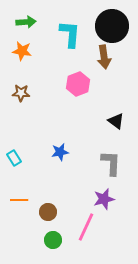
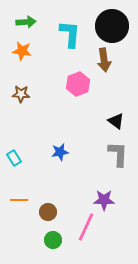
brown arrow: moved 3 px down
brown star: moved 1 px down
gray L-shape: moved 7 px right, 9 px up
purple star: moved 1 px down; rotated 15 degrees clockwise
